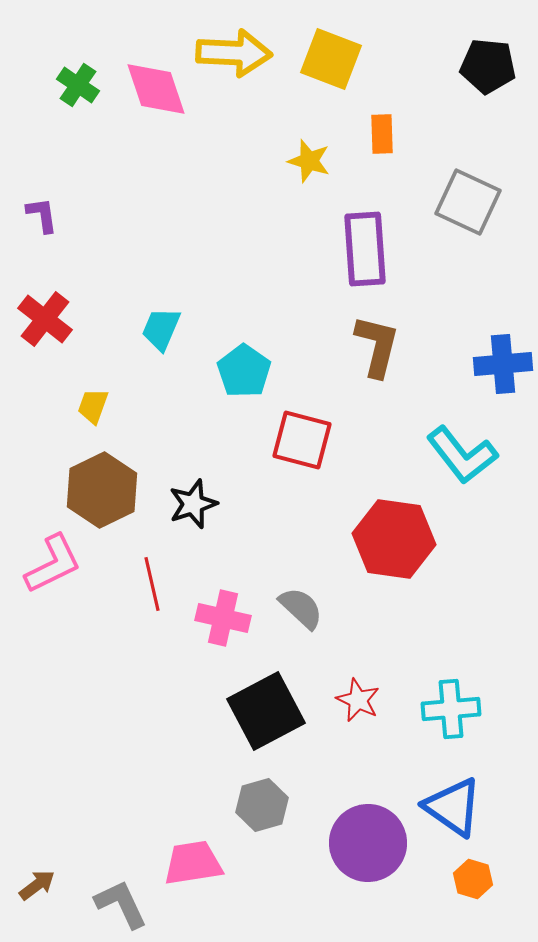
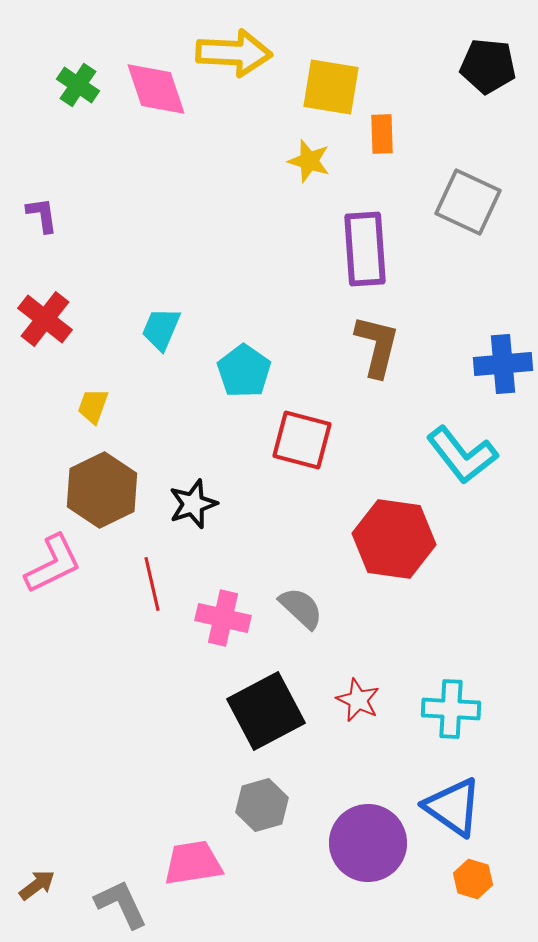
yellow square: moved 28 px down; rotated 12 degrees counterclockwise
cyan cross: rotated 8 degrees clockwise
